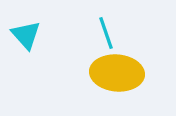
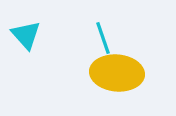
cyan line: moved 3 px left, 5 px down
